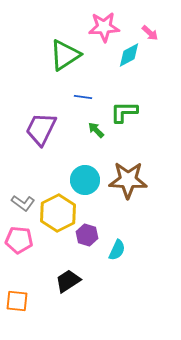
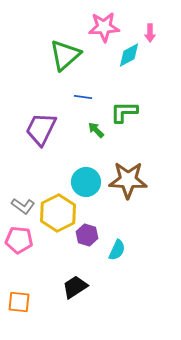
pink arrow: rotated 48 degrees clockwise
green triangle: rotated 8 degrees counterclockwise
cyan circle: moved 1 px right, 2 px down
gray L-shape: moved 3 px down
black trapezoid: moved 7 px right, 6 px down
orange square: moved 2 px right, 1 px down
